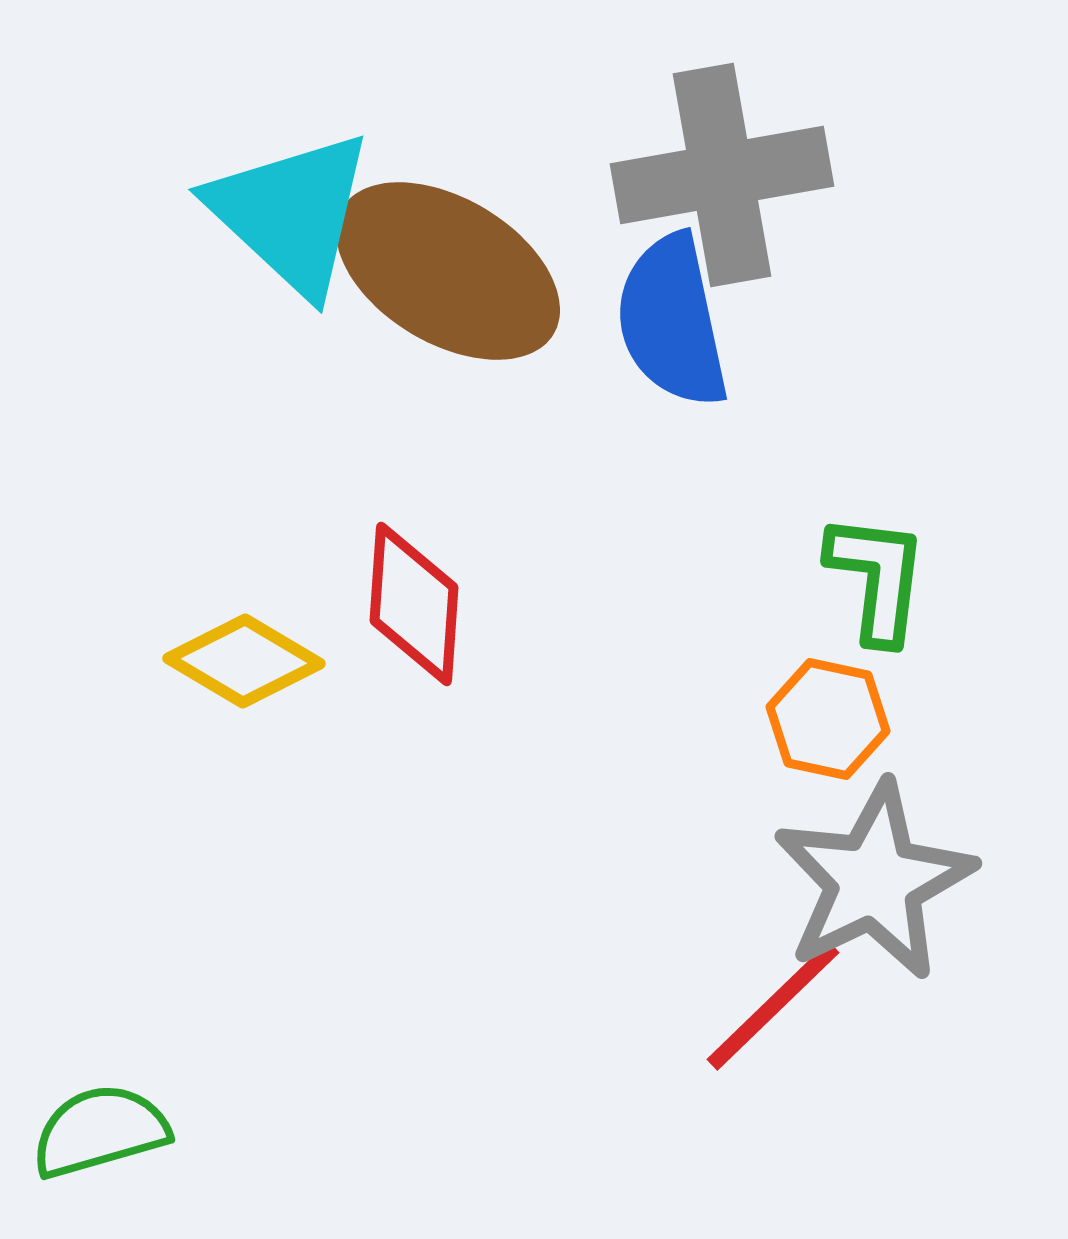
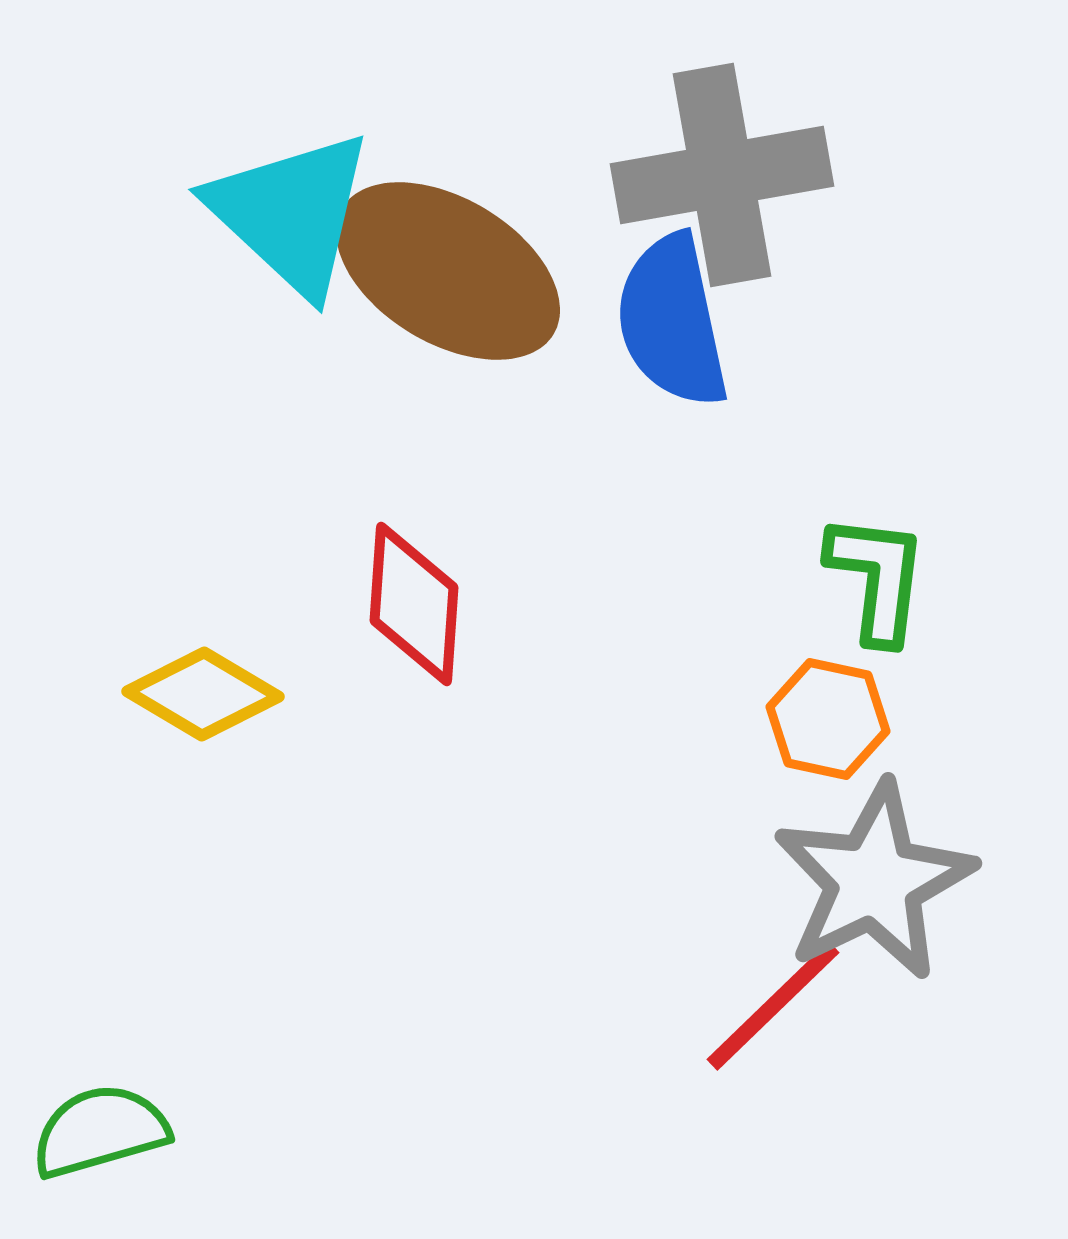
yellow diamond: moved 41 px left, 33 px down
